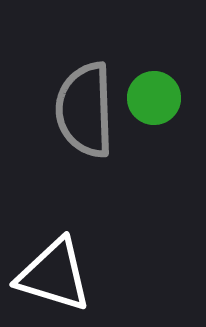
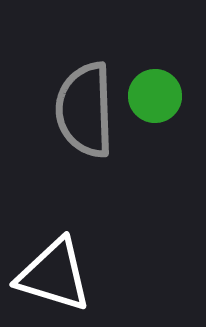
green circle: moved 1 px right, 2 px up
